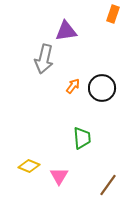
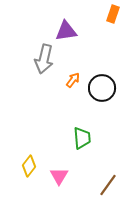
orange arrow: moved 6 px up
yellow diamond: rotated 75 degrees counterclockwise
